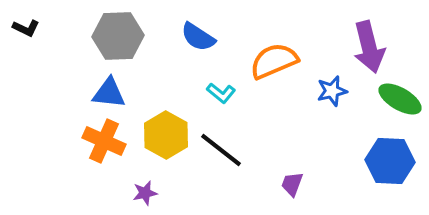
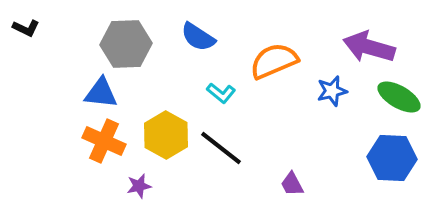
gray hexagon: moved 8 px right, 8 px down
purple arrow: rotated 120 degrees clockwise
blue triangle: moved 8 px left
green ellipse: moved 1 px left, 2 px up
black line: moved 2 px up
blue hexagon: moved 2 px right, 3 px up
purple trapezoid: rotated 48 degrees counterclockwise
purple star: moved 6 px left, 7 px up
